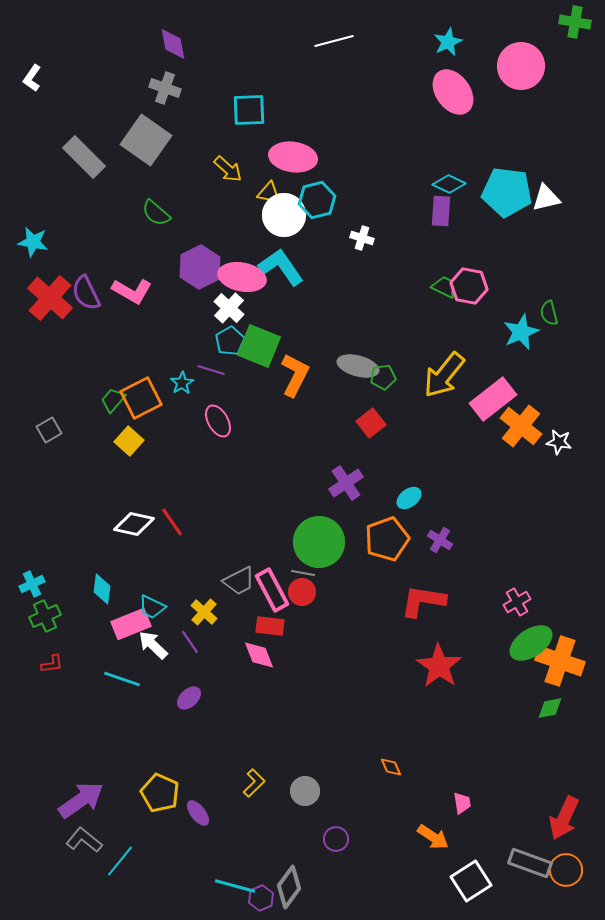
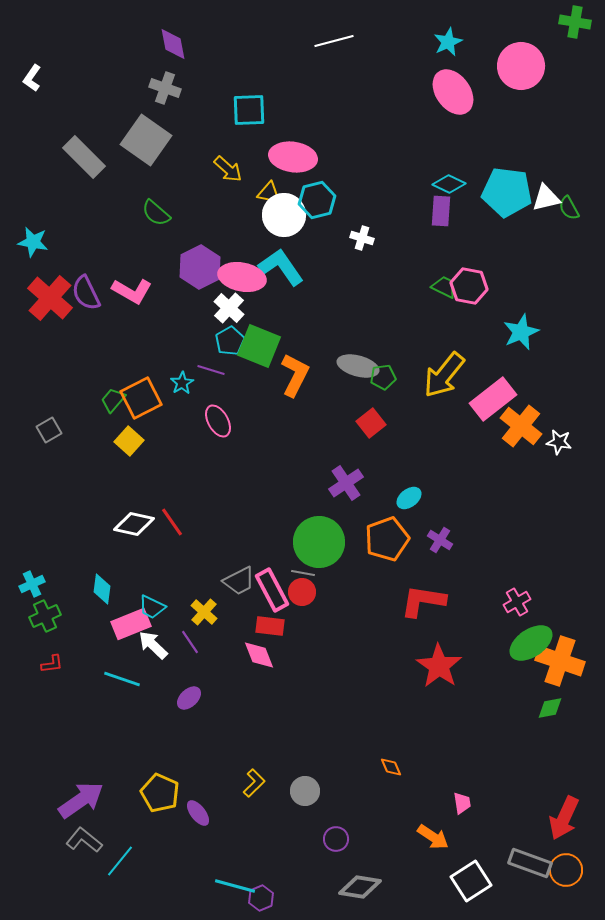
green semicircle at (549, 313): moved 20 px right, 105 px up; rotated 15 degrees counterclockwise
gray diamond at (289, 887): moved 71 px right; rotated 63 degrees clockwise
